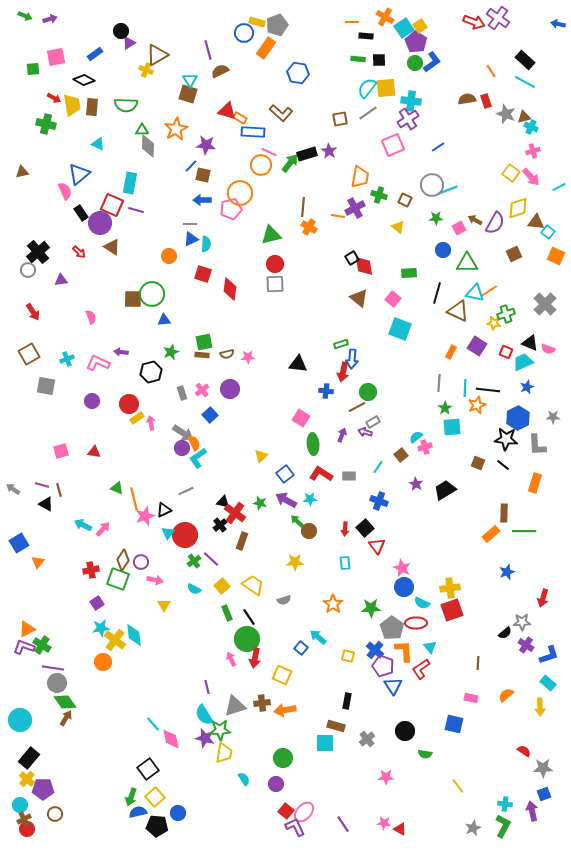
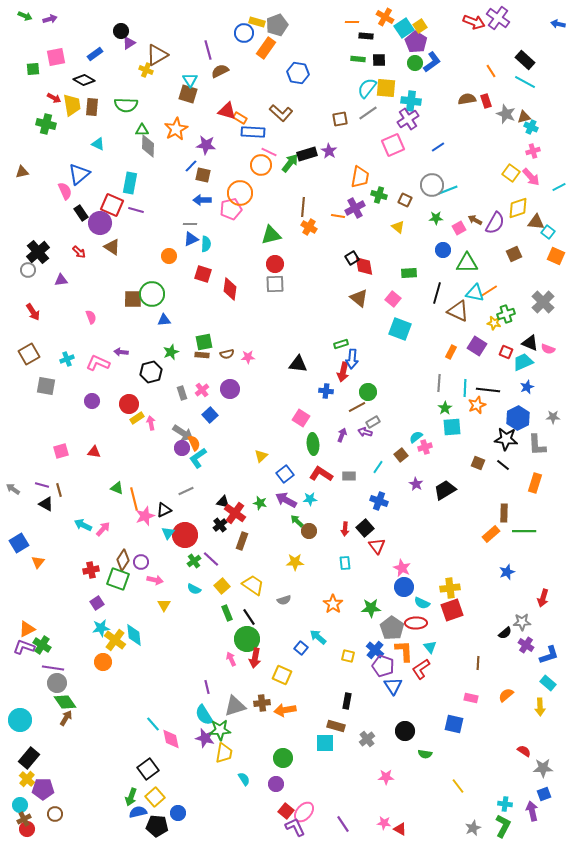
yellow square at (386, 88): rotated 10 degrees clockwise
gray cross at (545, 304): moved 2 px left, 2 px up
